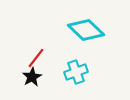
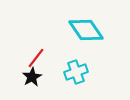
cyan diamond: rotated 12 degrees clockwise
